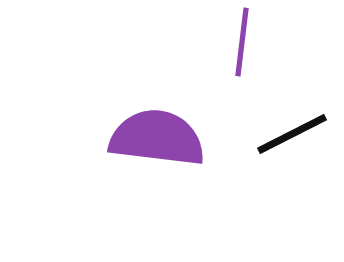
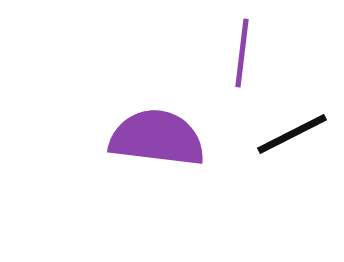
purple line: moved 11 px down
